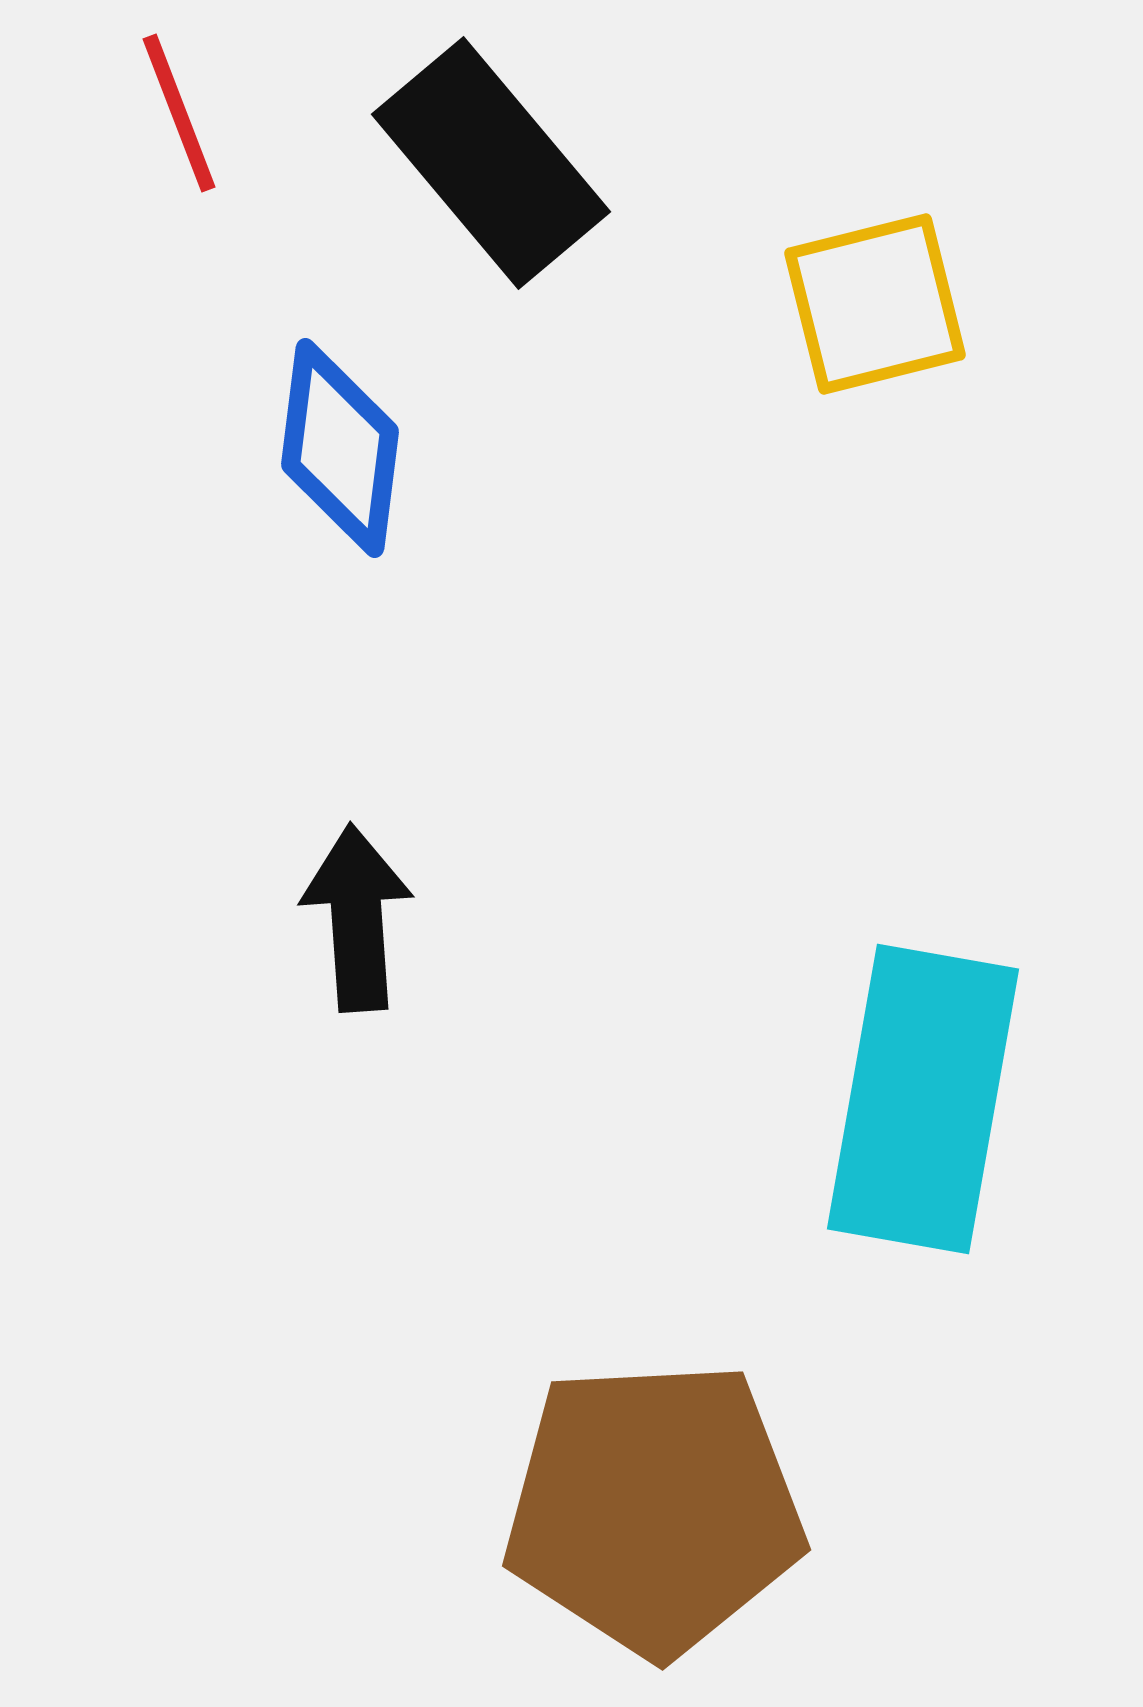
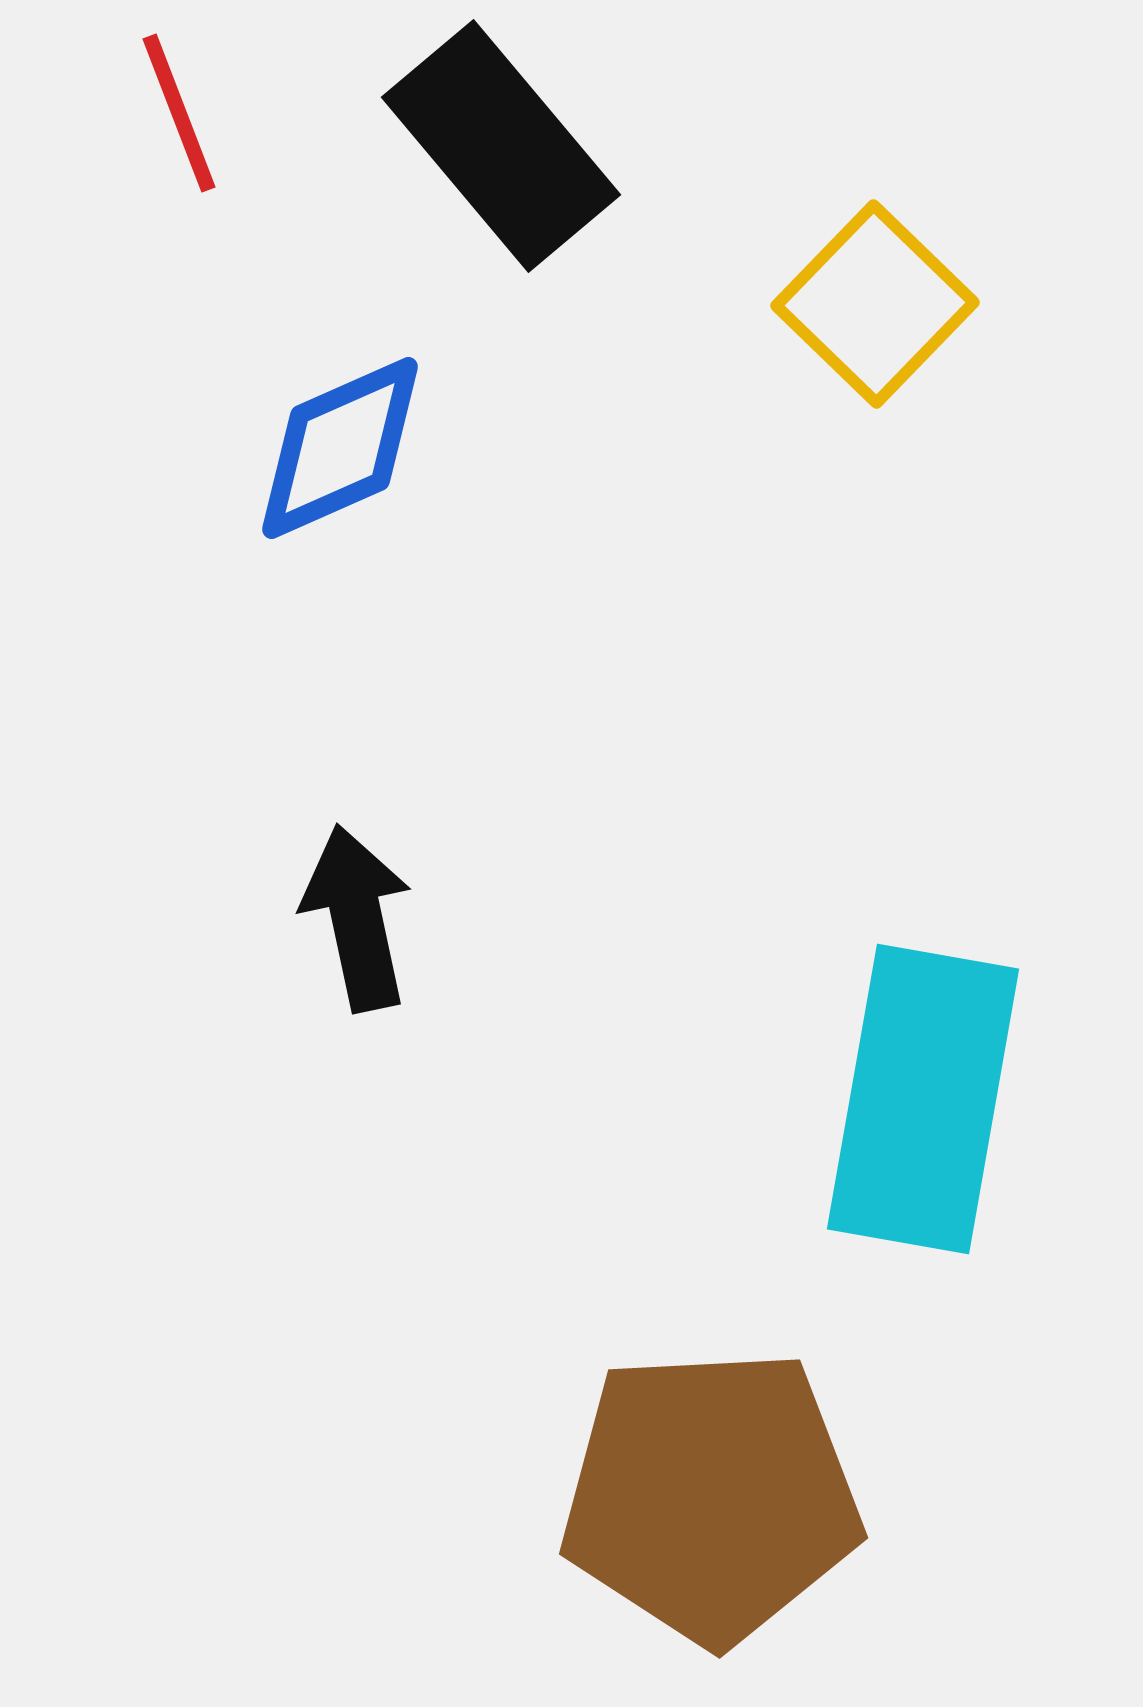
black rectangle: moved 10 px right, 17 px up
yellow square: rotated 32 degrees counterclockwise
blue diamond: rotated 59 degrees clockwise
black arrow: rotated 8 degrees counterclockwise
brown pentagon: moved 57 px right, 12 px up
